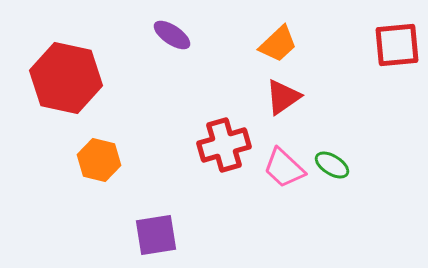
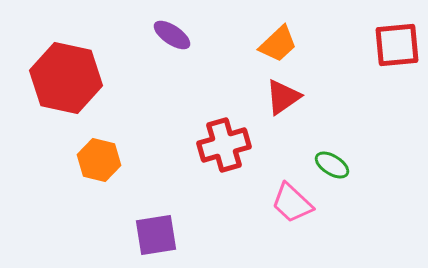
pink trapezoid: moved 8 px right, 35 px down
